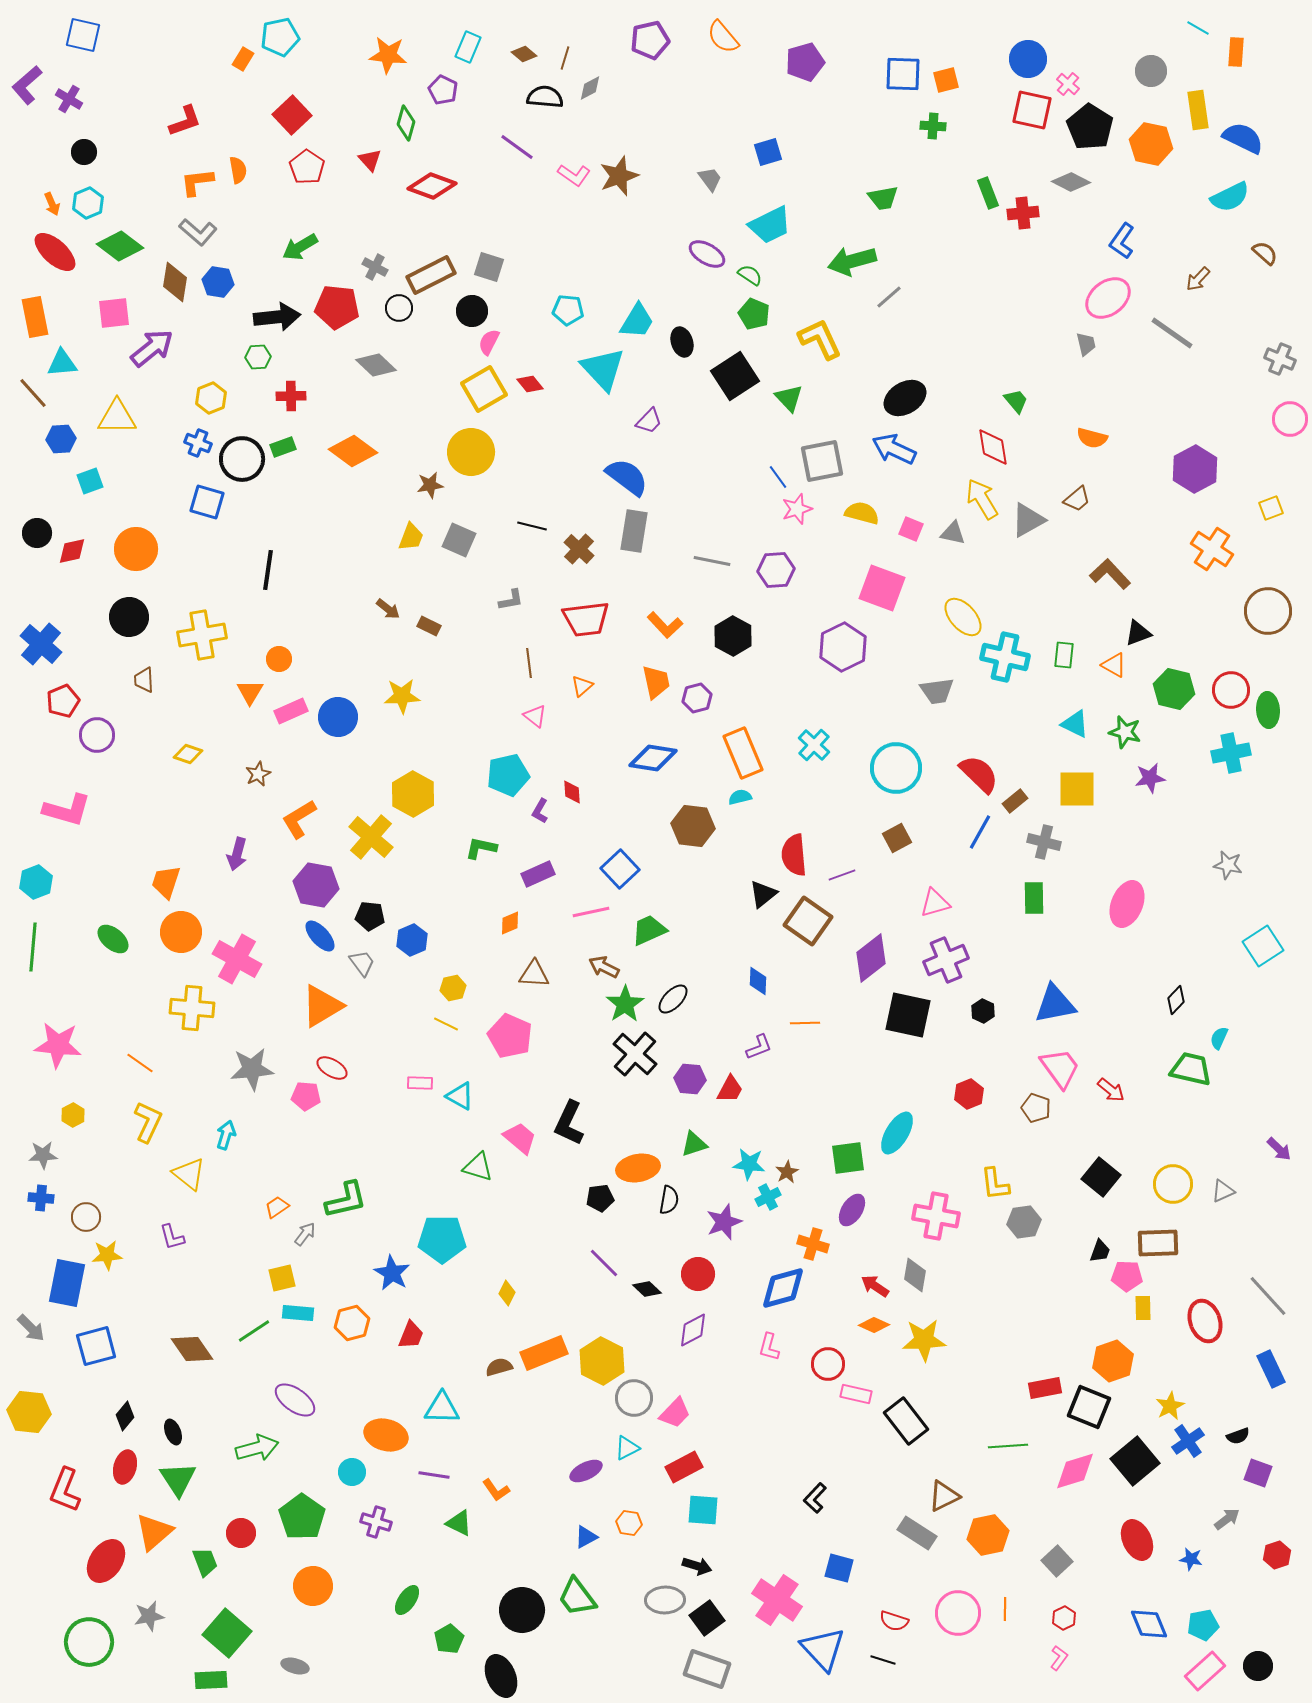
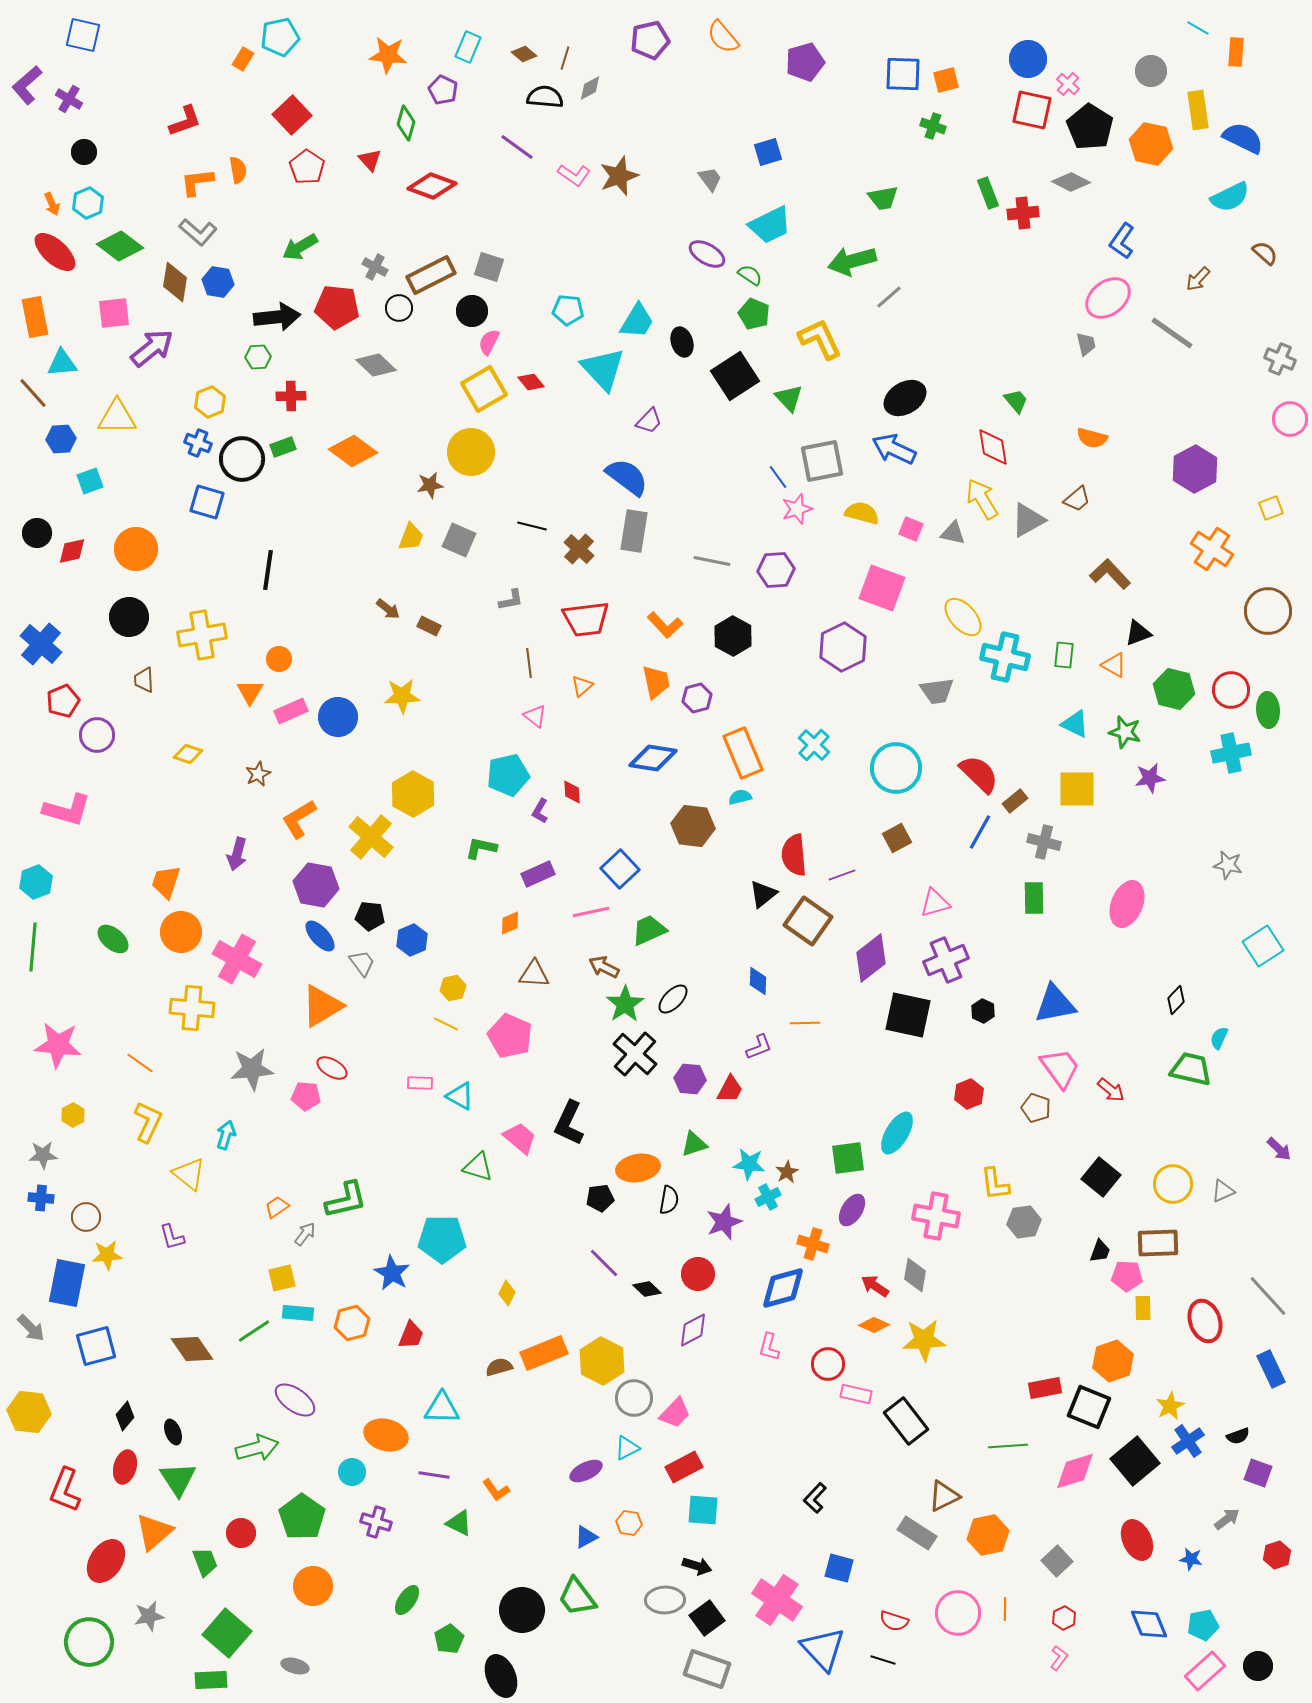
green cross at (933, 126): rotated 15 degrees clockwise
red diamond at (530, 384): moved 1 px right, 2 px up
yellow hexagon at (211, 398): moved 1 px left, 4 px down
